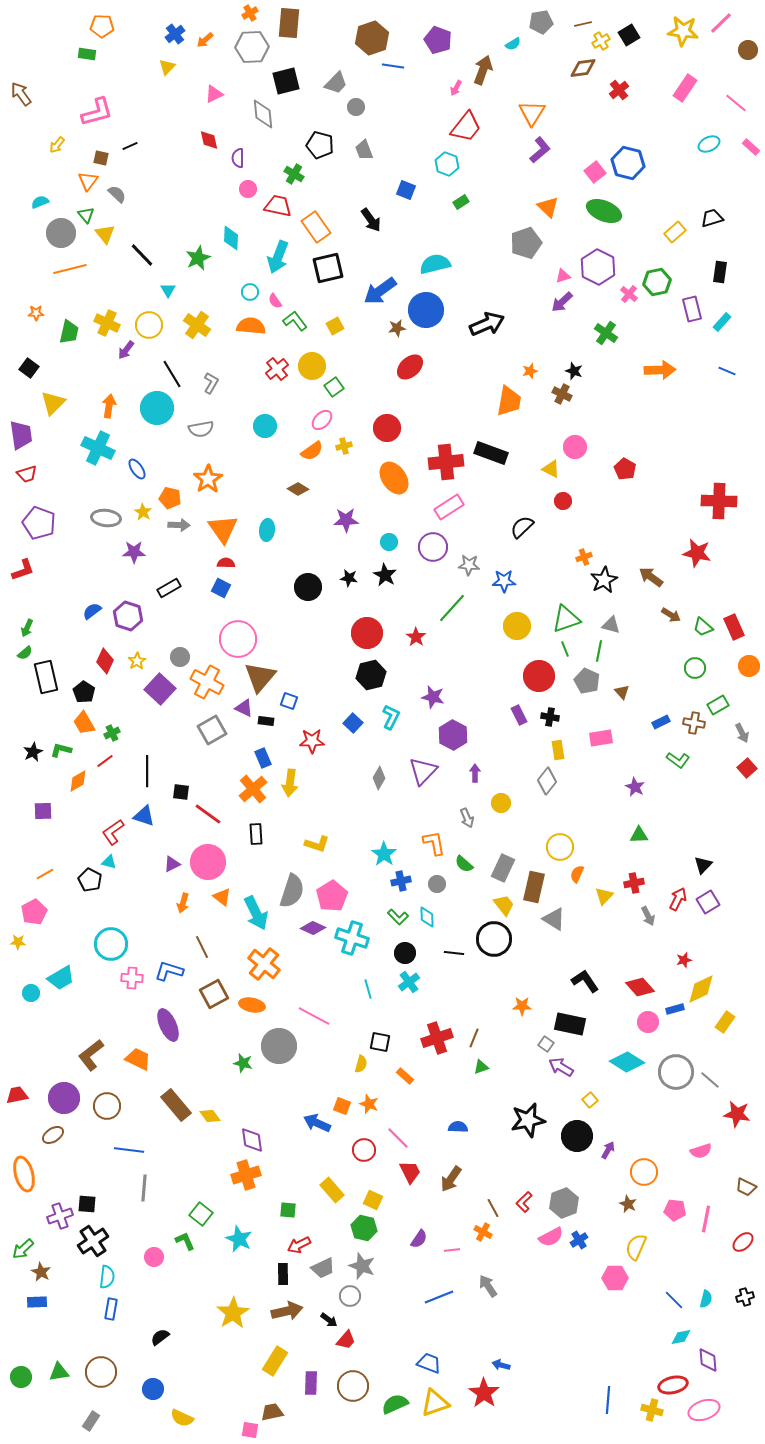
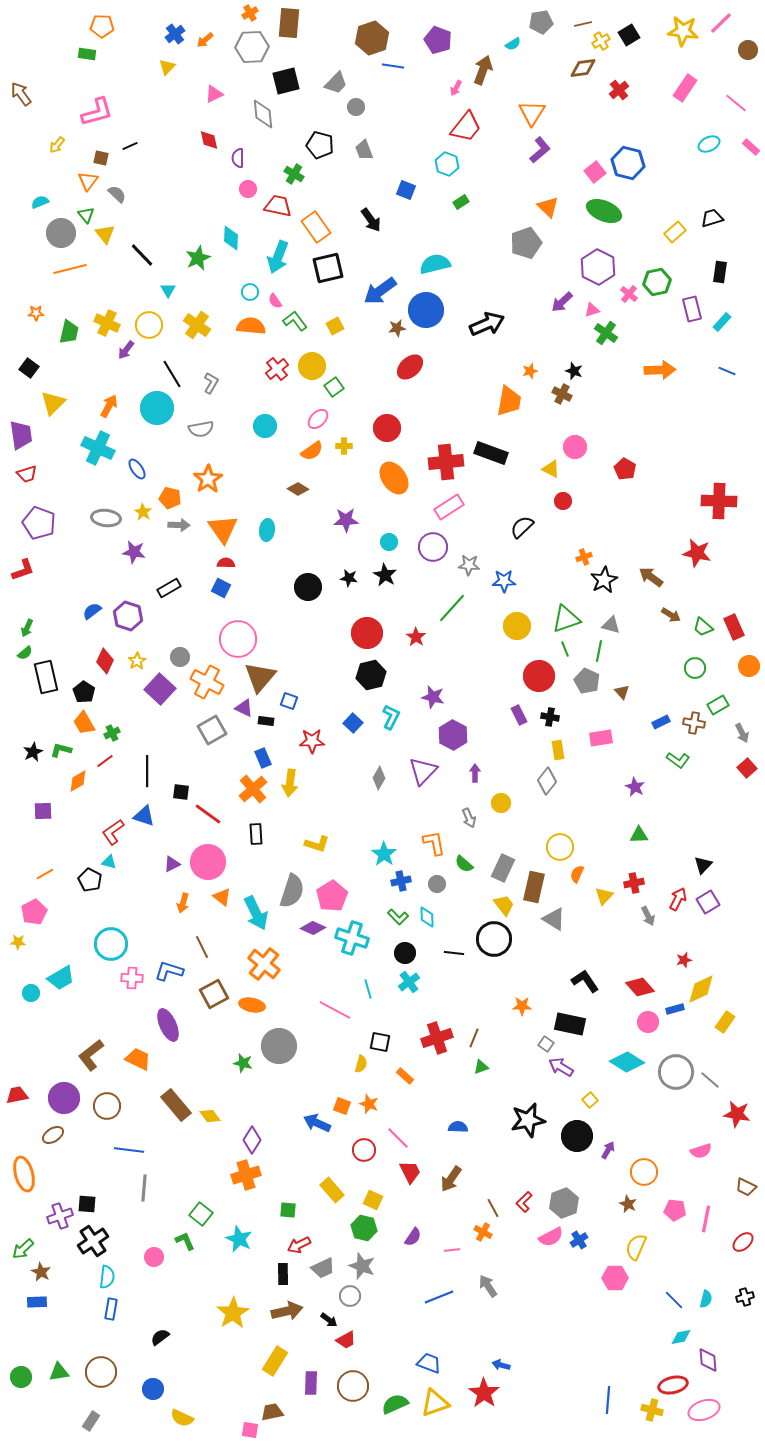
pink triangle at (563, 276): moved 29 px right, 34 px down
orange arrow at (109, 406): rotated 20 degrees clockwise
pink ellipse at (322, 420): moved 4 px left, 1 px up
yellow cross at (344, 446): rotated 14 degrees clockwise
purple star at (134, 552): rotated 10 degrees clockwise
gray arrow at (467, 818): moved 2 px right
pink line at (314, 1016): moved 21 px right, 6 px up
purple diamond at (252, 1140): rotated 40 degrees clockwise
purple semicircle at (419, 1239): moved 6 px left, 2 px up
red trapezoid at (346, 1340): rotated 20 degrees clockwise
